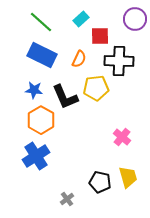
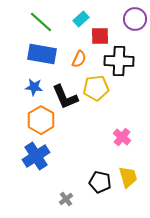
blue rectangle: moved 1 px up; rotated 16 degrees counterclockwise
blue star: moved 3 px up
gray cross: moved 1 px left
